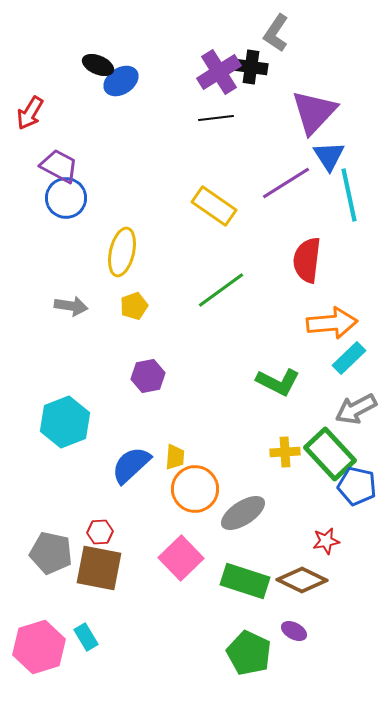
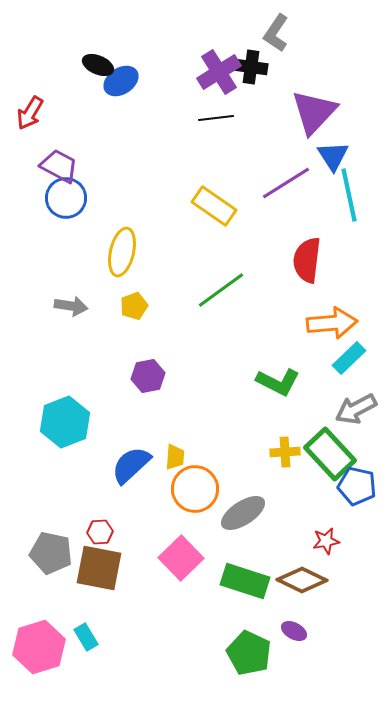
blue triangle at (329, 156): moved 4 px right
